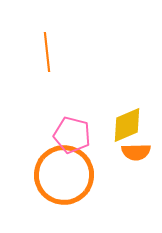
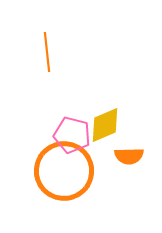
yellow diamond: moved 22 px left
orange semicircle: moved 7 px left, 4 px down
orange circle: moved 4 px up
